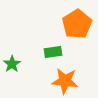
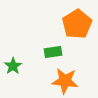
green star: moved 1 px right, 2 px down
